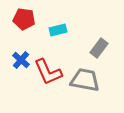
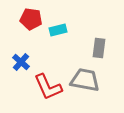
red pentagon: moved 7 px right
gray rectangle: rotated 30 degrees counterclockwise
blue cross: moved 2 px down
red L-shape: moved 15 px down
